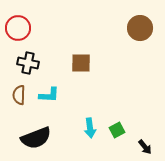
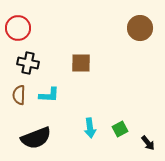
green square: moved 3 px right, 1 px up
black arrow: moved 3 px right, 4 px up
